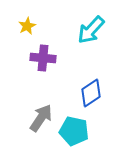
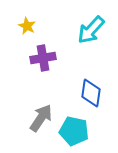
yellow star: rotated 18 degrees counterclockwise
purple cross: rotated 15 degrees counterclockwise
blue diamond: rotated 48 degrees counterclockwise
